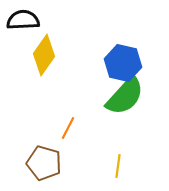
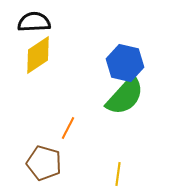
black semicircle: moved 11 px right, 2 px down
yellow diamond: moved 6 px left; rotated 21 degrees clockwise
blue hexagon: moved 2 px right
yellow line: moved 8 px down
